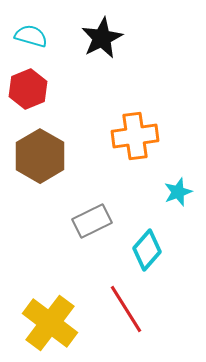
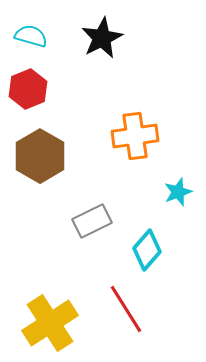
yellow cross: rotated 20 degrees clockwise
